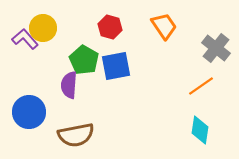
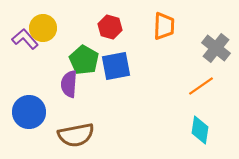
orange trapezoid: rotated 36 degrees clockwise
purple semicircle: moved 1 px up
